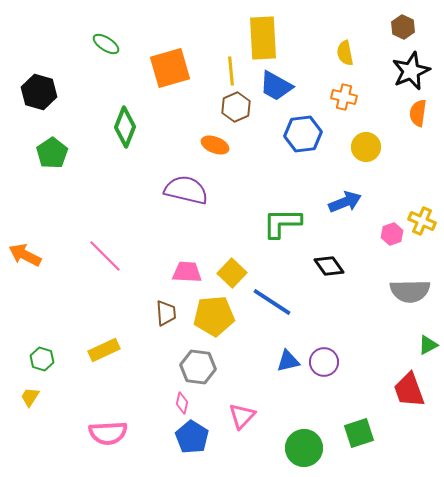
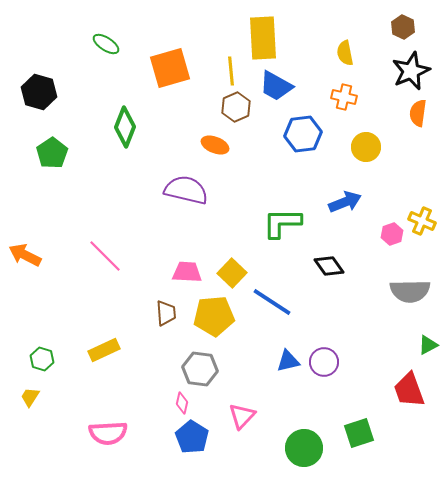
gray hexagon at (198, 367): moved 2 px right, 2 px down
